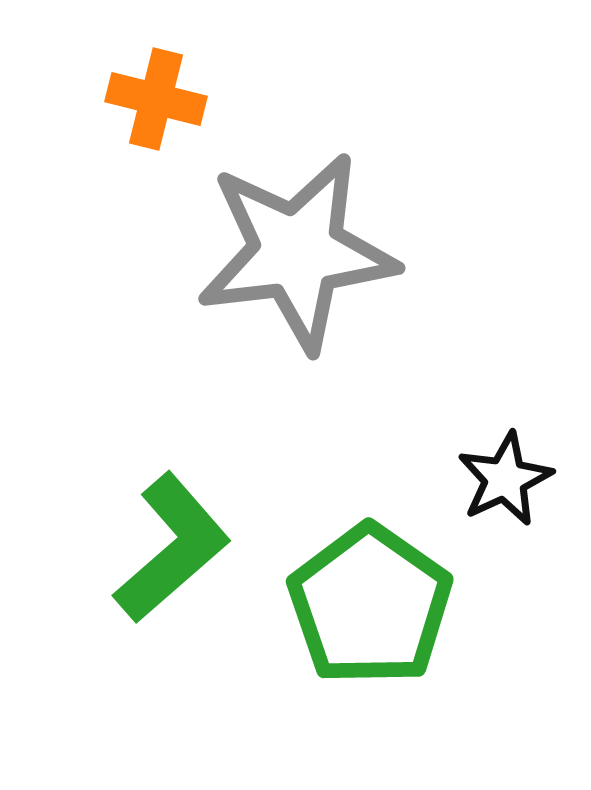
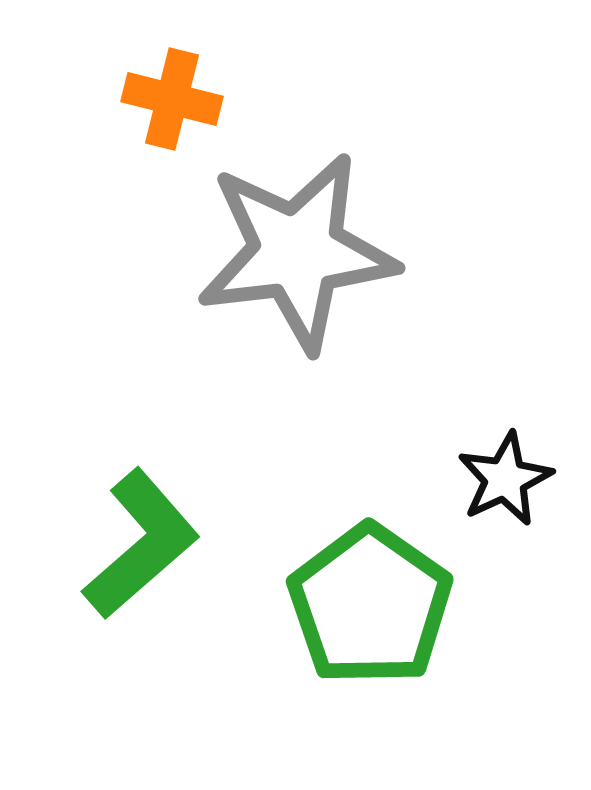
orange cross: moved 16 px right
green L-shape: moved 31 px left, 4 px up
